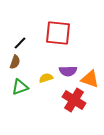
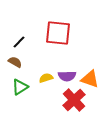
black line: moved 1 px left, 1 px up
brown semicircle: rotated 80 degrees counterclockwise
purple semicircle: moved 1 px left, 5 px down
green triangle: rotated 12 degrees counterclockwise
red cross: rotated 15 degrees clockwise
